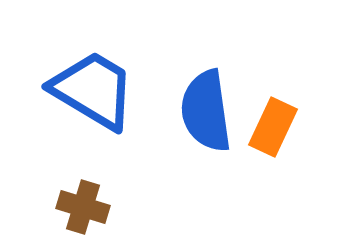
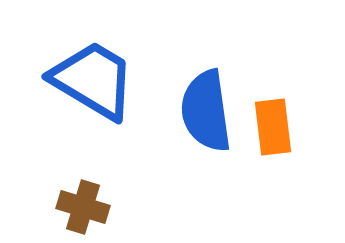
blue trapezoid: moved 10 px up
orange rectangle: rotated 32 degrees counterclockwise
